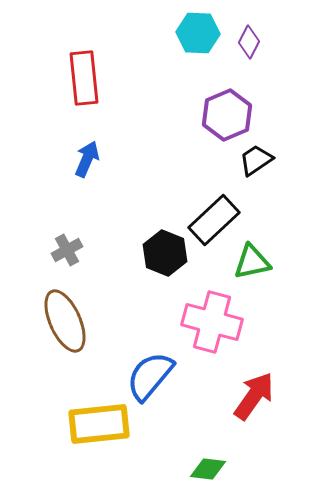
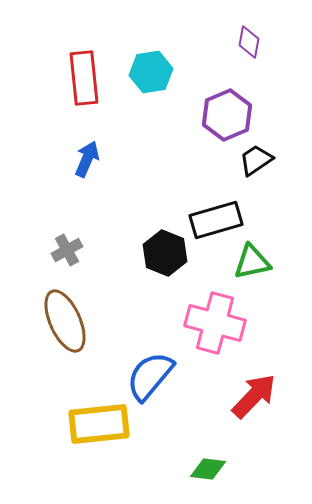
cyan hexagon: moved 47 px left, 39 px down; rotated 12 degrees counterclockwise
purple diamond: rotated 16 degrees counterclockwise
black rectangle: moved 2 px right; rotated 27 degrees clockwise
pink cross: moved 3 px right, 1 px down
red arrow: rotated 9 degrees clockwise
